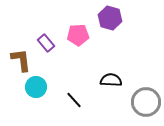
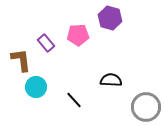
gray circle: moved 5 px down
